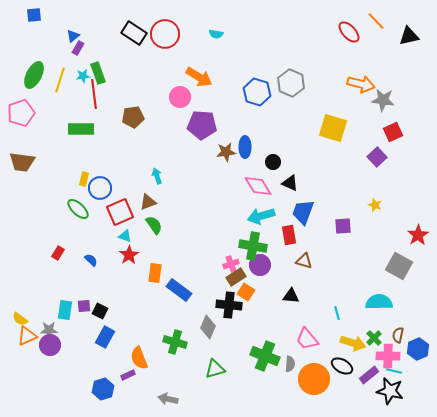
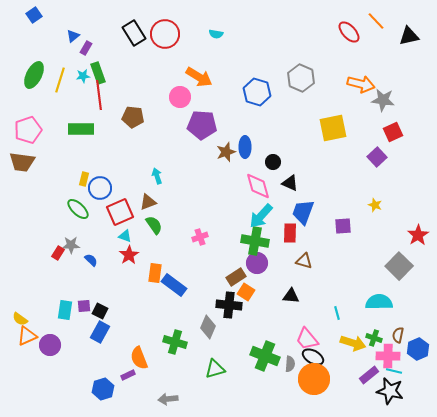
blue square at (34, 15): rotated 28 degrees counterclockwise
black rectangle at (134, 33): rotated 25 degrees clockwise
purple rectangle at (78, 48): moved 8 px right
gray hexagon at (291, 83): moved 10 px right, 5 px up
red line at (94, 94): moved 5 px right, 1 px down
pink pentagon at (21, 113): moved 7 px right, 17 px down
brown pentagon at (133, 117): rotated 15 degrees clockwise
yellow square at (333, 128): rotated 28 degrees counterclockwise
brown star at (226, 152): rotated 12 degrees counterclockwise
pink diamond at (258, 186): rotated 16 degrees clockwise
cyan arrow at (261, 216): rotated 32 degrees counterclockwise
red rectangle at (289, 235): moved 1 px right, 2 px up; rotated 12 degrees clockwise
green cross at (253, 246): moved 2 px right, 5 px up
pink cross at (231, 264): moved 31 px left, 27 px up
purple circle at (260, 265): moved 3 px left, 2 px up
gray square at (399, 266): rotated 16 degrees clockwise
blue rectangle at (179, 290): moved 5 px left, 5 px up
gray star at (49, 330): moved 22 px right, 85 px up
blue rectangle at (105, 337): moved 5 px left, 5 px up
green cross at (374, 338): rotated 28 degrees counterclockwise
black ellipse at (342, 366): moved 29 px left, 9 px up
gray arrow at (168, 399): rotated 18 degrees counterclockwise
